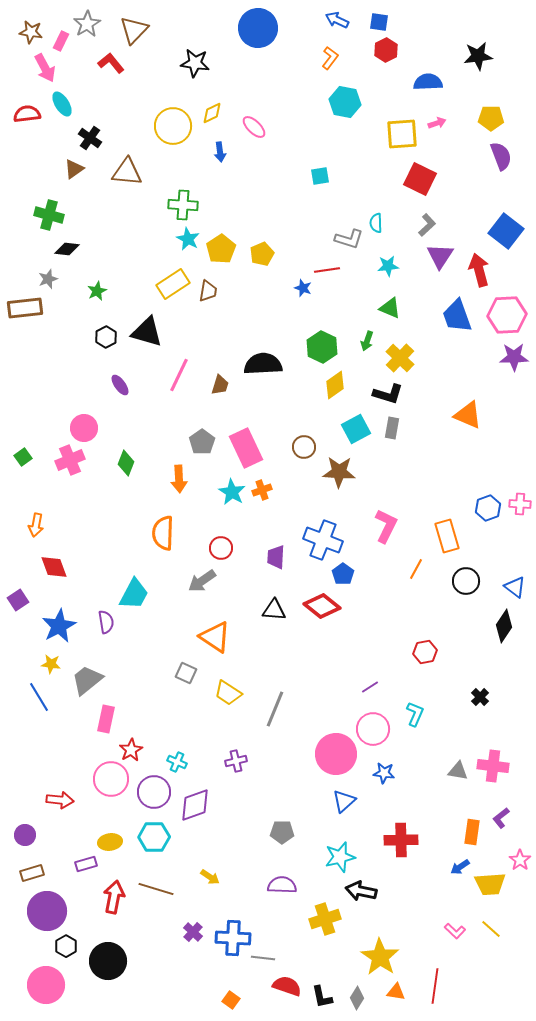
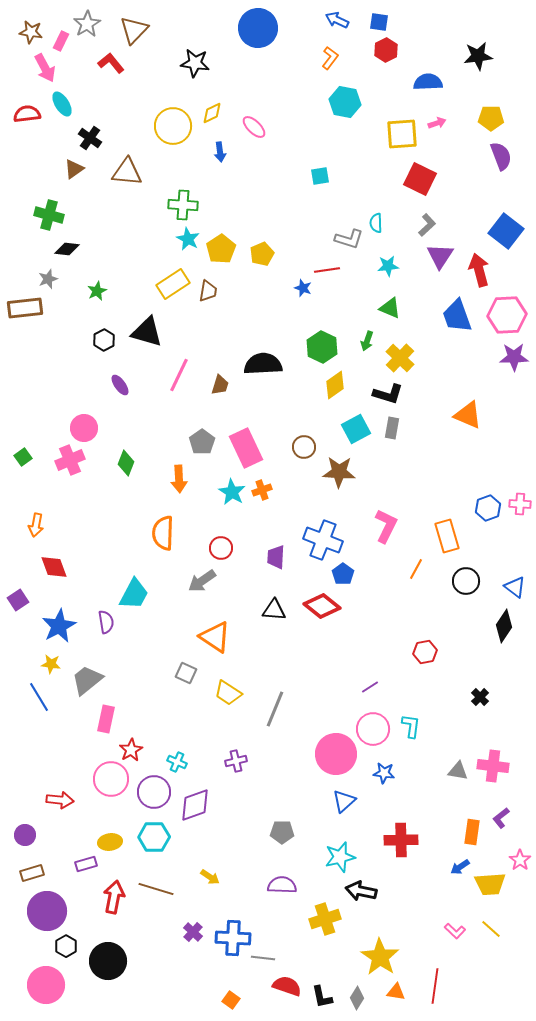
black hexagon at (106, 337): moved 2 px left, 3 px down
cyan L-shape at (415, 714): moved 4 px left, 12 px down; rotated 15 degrees counterclockwise
